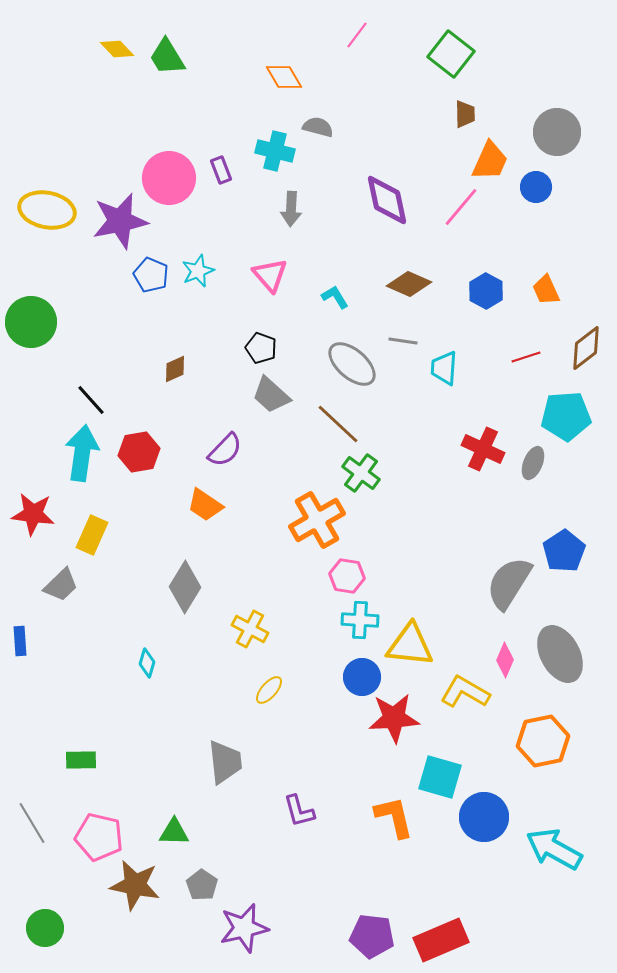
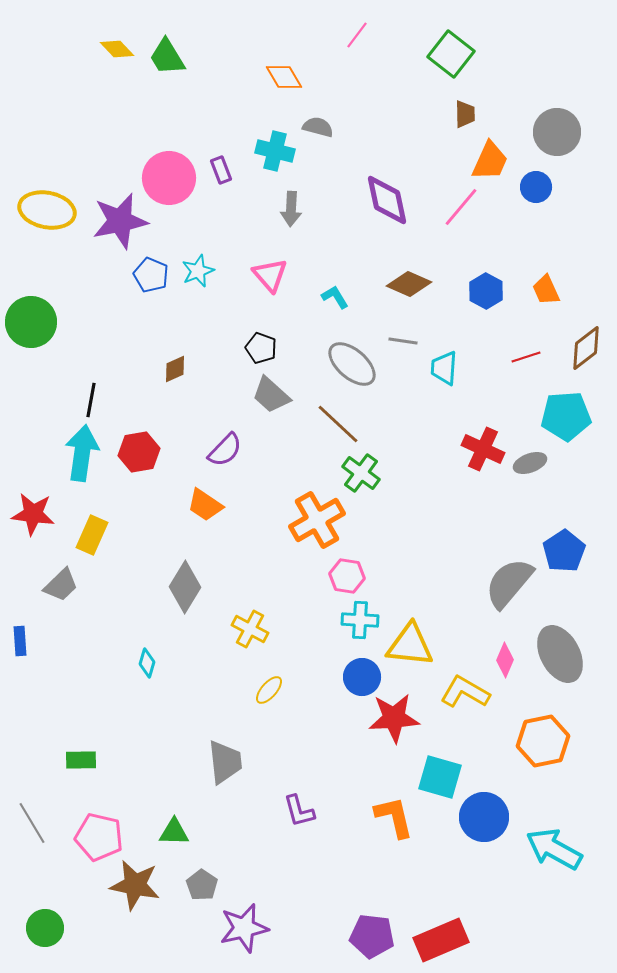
black line at (91, 400): rotated 52 degrees clockwise
gray ellipse at (533, 463): moved 3 px left; rotated 48 degrees clockwise
gray semicircle at (509, 583): rotated 8 degrees clockwise
